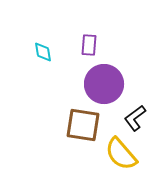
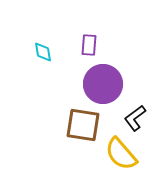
purple circle: moved 1 px left
